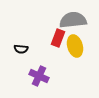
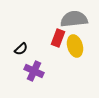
gray semicircle: moved 1 px right, 1 px up
black semicircle: rotated 48 degrees counterclockwise
purple cross: moved 5 px left, 5 px up
